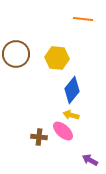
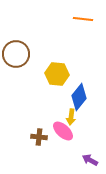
yellow hexagon: moved 16 px down
blue diamond: moved 7 px right, 7 px down
yellow arrow: moved 2 px down; rotated 98 degrees counterclockwise
